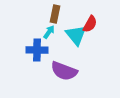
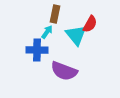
cyan arrow: moved 2 px left
